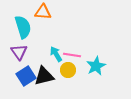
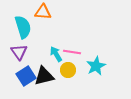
pink line: moved 3 px up
